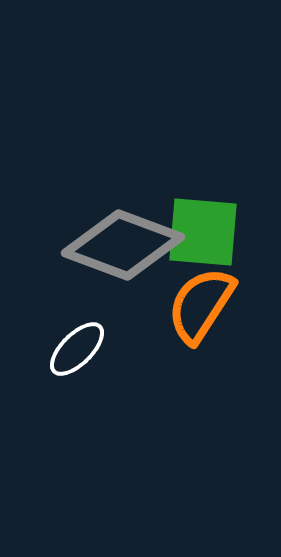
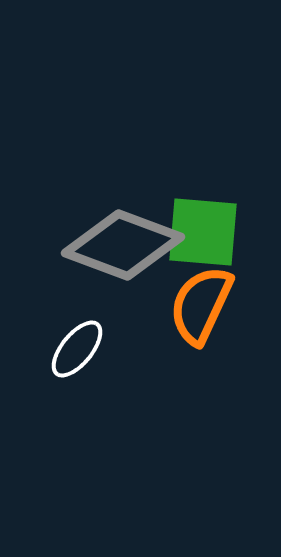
orange semicircle: rotated 8 degrees counterclockwise
white ellipse: rotated 6 degrees counterclockwise
